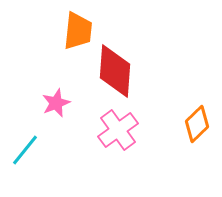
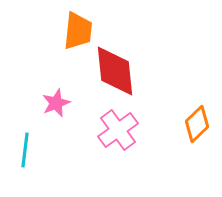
red diamond: rotated 10 degrees counterclockwise
cyan line: rotated 32 degrees counterclockwise
